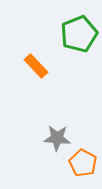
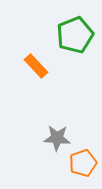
green pentagon: moved 4 px left, 1 px down
orange pentagon: rotated 24 degrees clockwise
